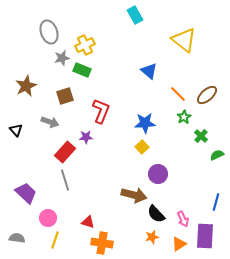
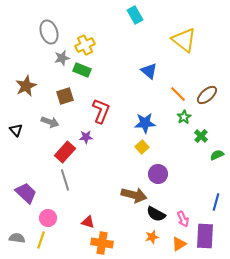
black semicircle: rotated 18 degrees counterclockwise
yellow line: moved 14 px left
